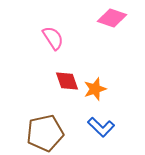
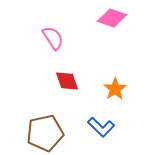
orange star: moved 20 px right; rotated 15 degrees counterclockwise
